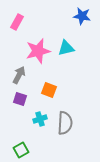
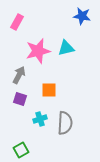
orange square: rotated 21 degrees counterclockwise
